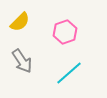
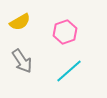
yellow semicircle: rotated 15 degrees clockwise
cyan line: moved 2 px up
